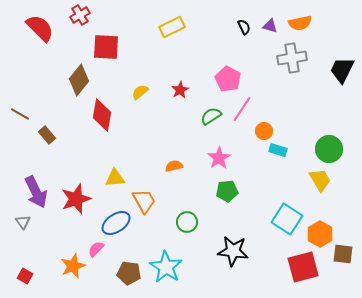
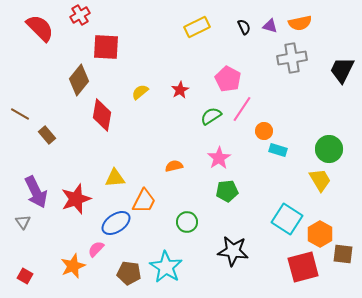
yellow rectangle at (172, 27): moved 25 px right
orange trapezoid at (144, 201): rotated 56 degrees clockwise
